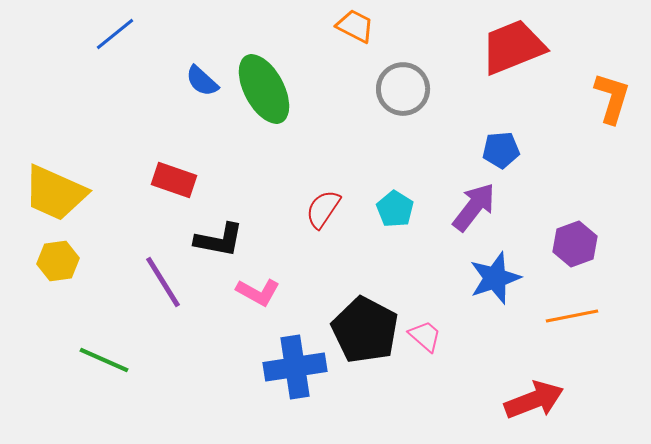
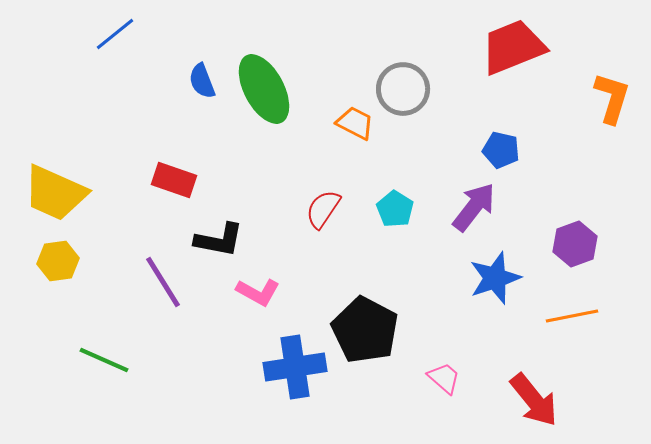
orange trapezoid: moved 97 px down
blue semicircle: rotated 27 degrees clockwise
blue pentagon: rotated 18 degrees clockwise
pink trapezoid: moved 19 px right, 42 px down
red arrow: rotated 72 degrees clockwise
